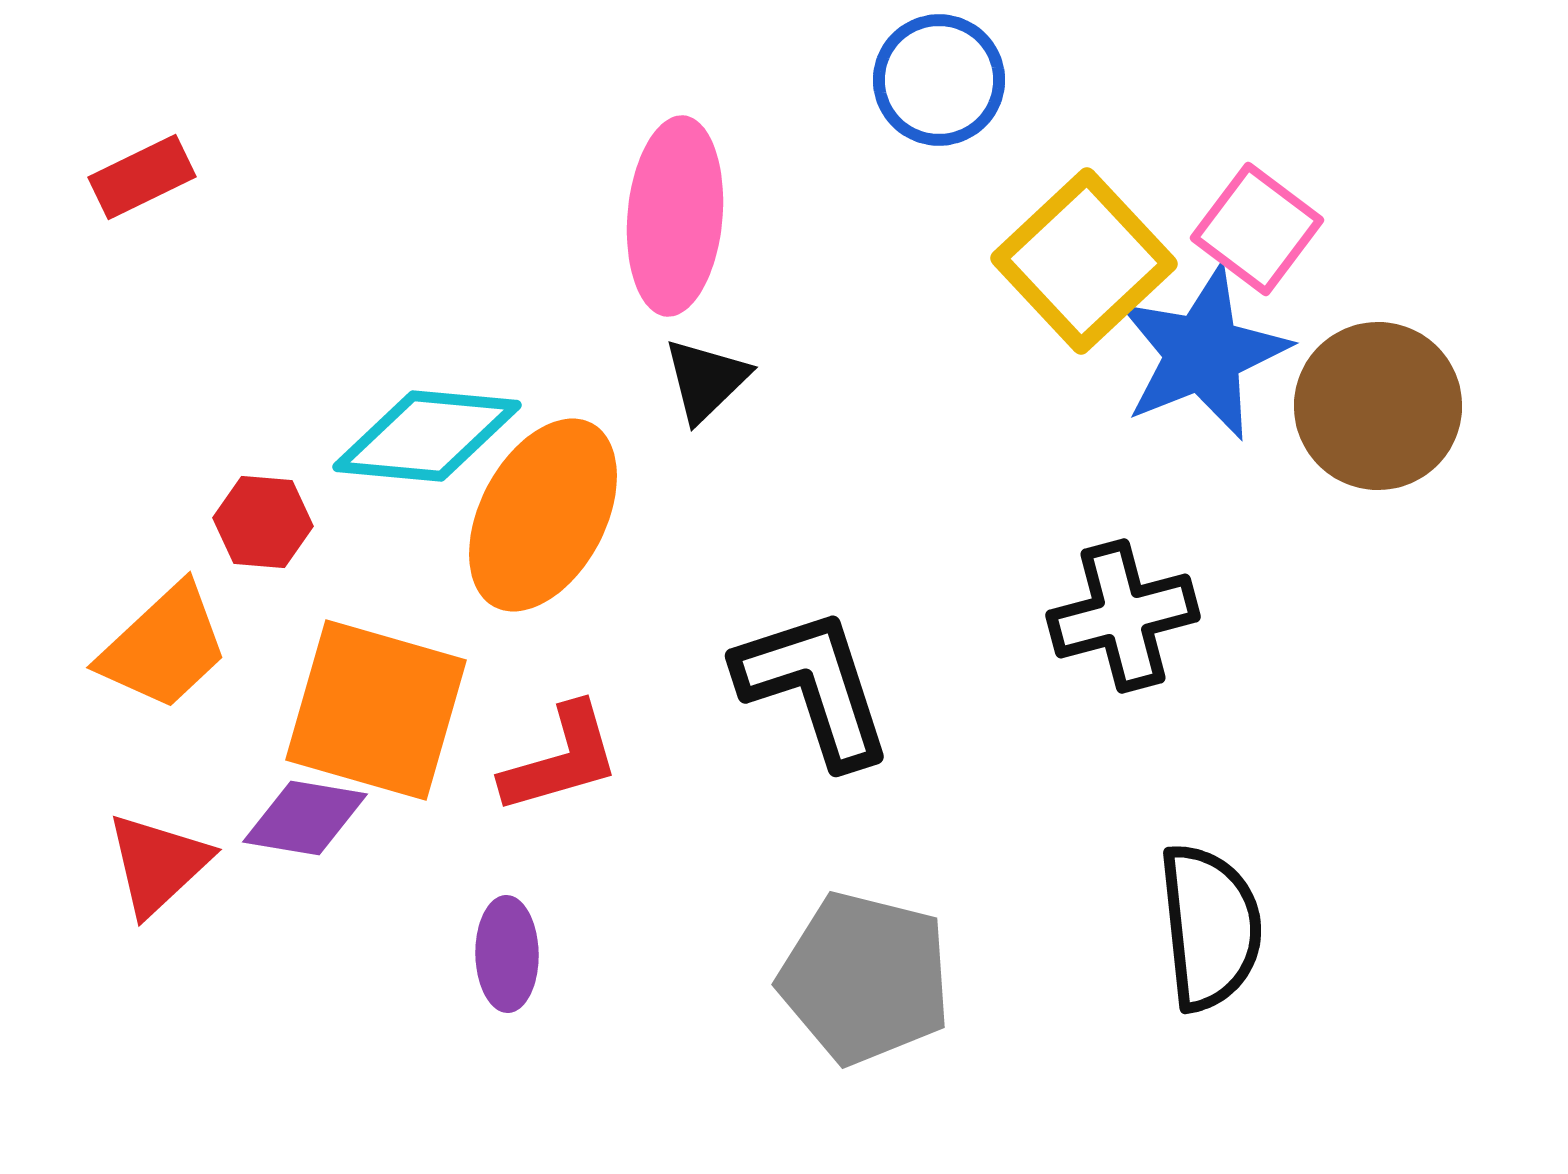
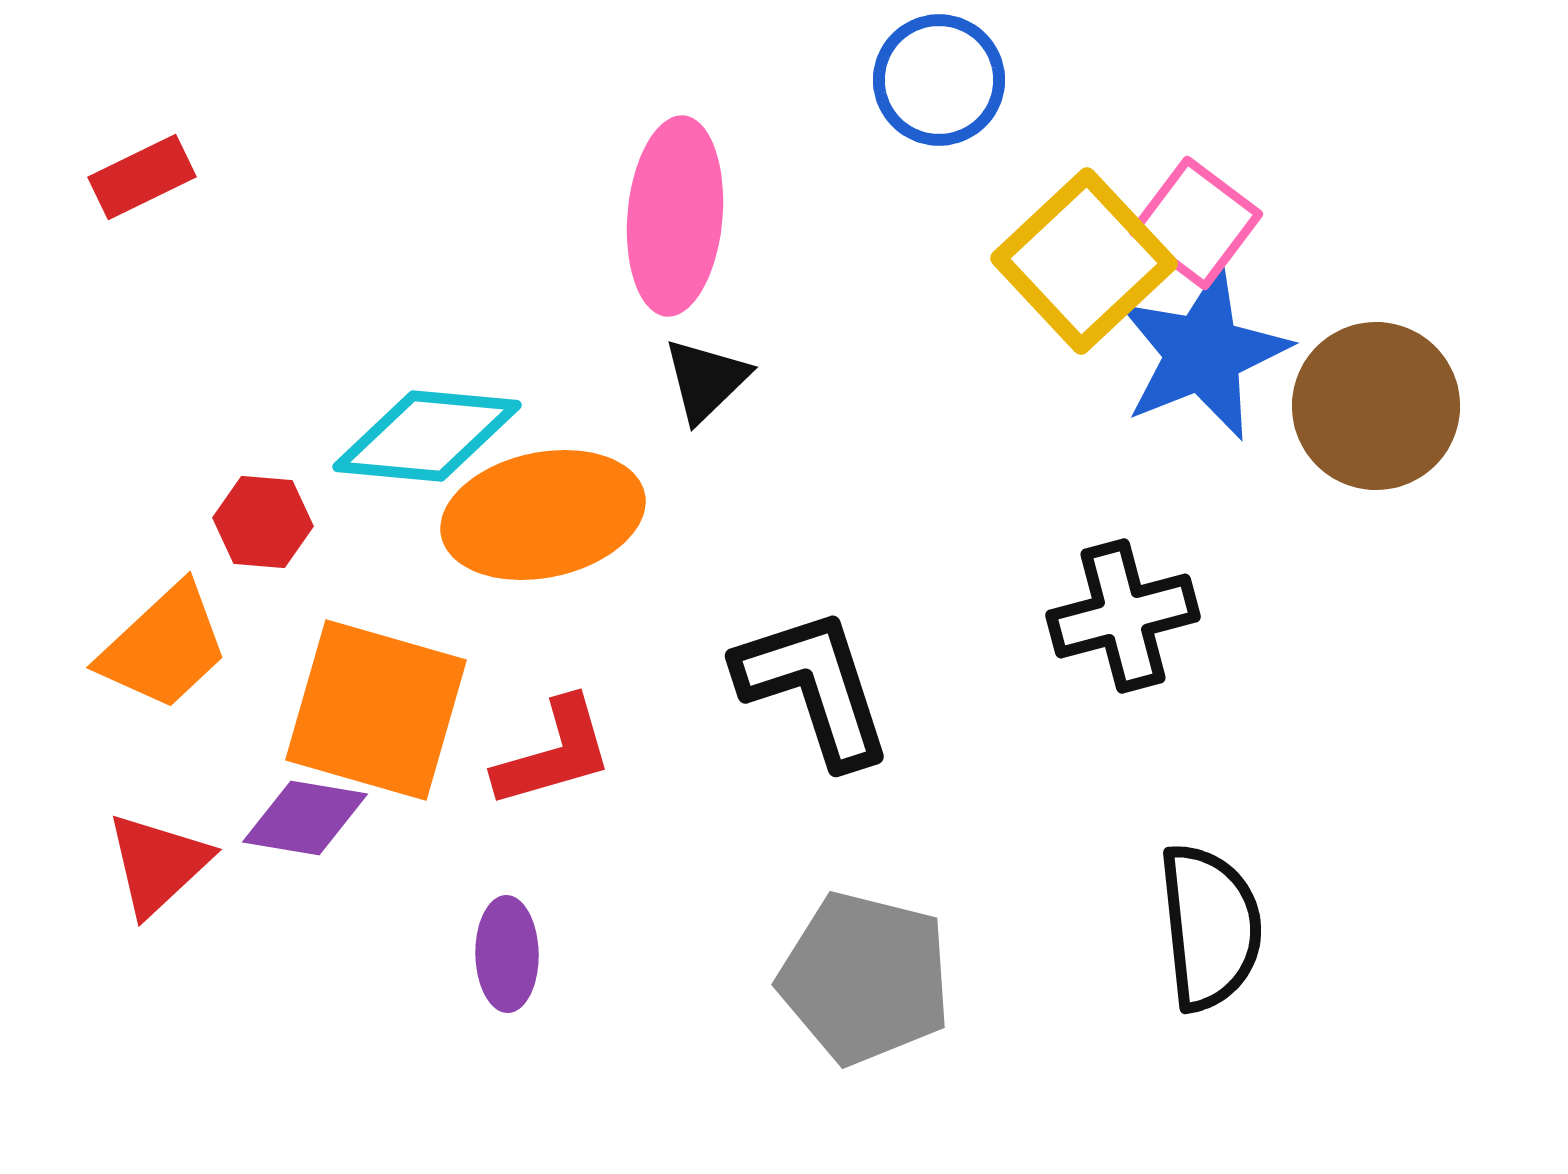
pink square: moved 61 px left, 6 px up
brown circle: moved 2 px left
orange ellipse: rotated 50 degrees clockwise
red L-shape: moved 7 px left, 6 px up
